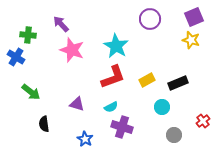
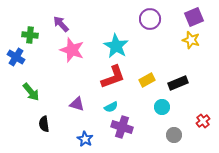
green cross: moved 2 px right
green arrow: rotated 12 degrees clockwise
